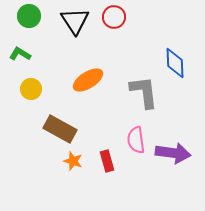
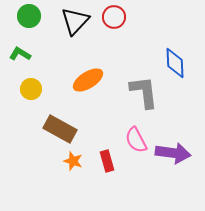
black triangle: rotated 16 degrees clockwise
pink semicircle: rotated 20 degrees counterclockwise
